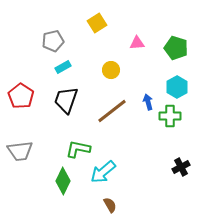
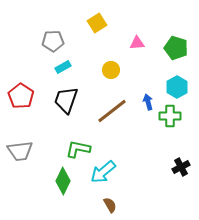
gray pentagon: rotated 10 degrees clockwise
